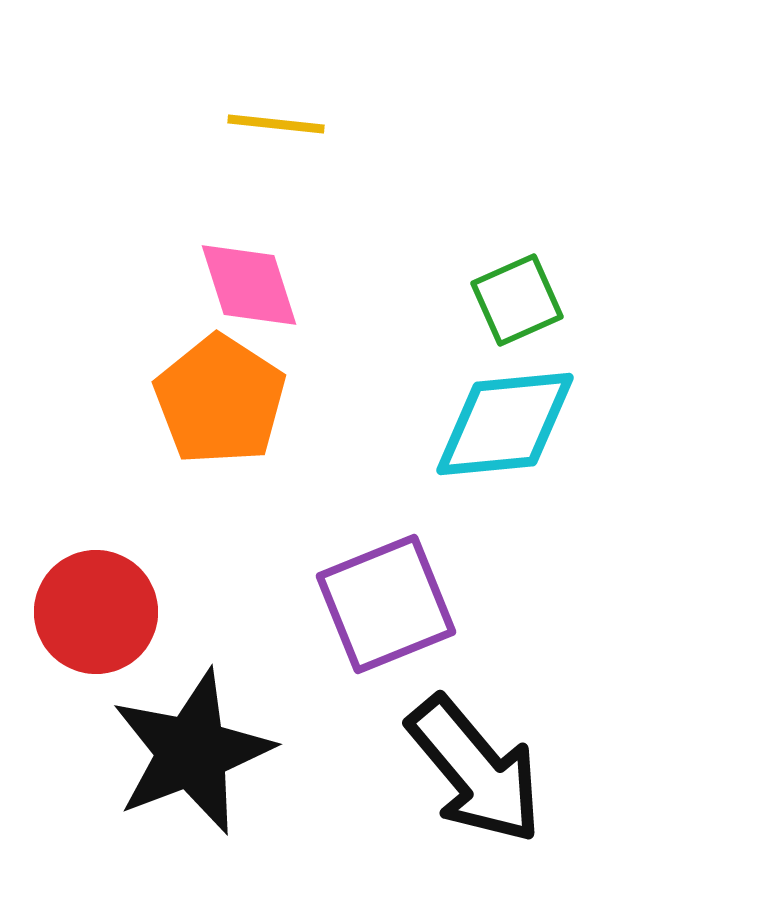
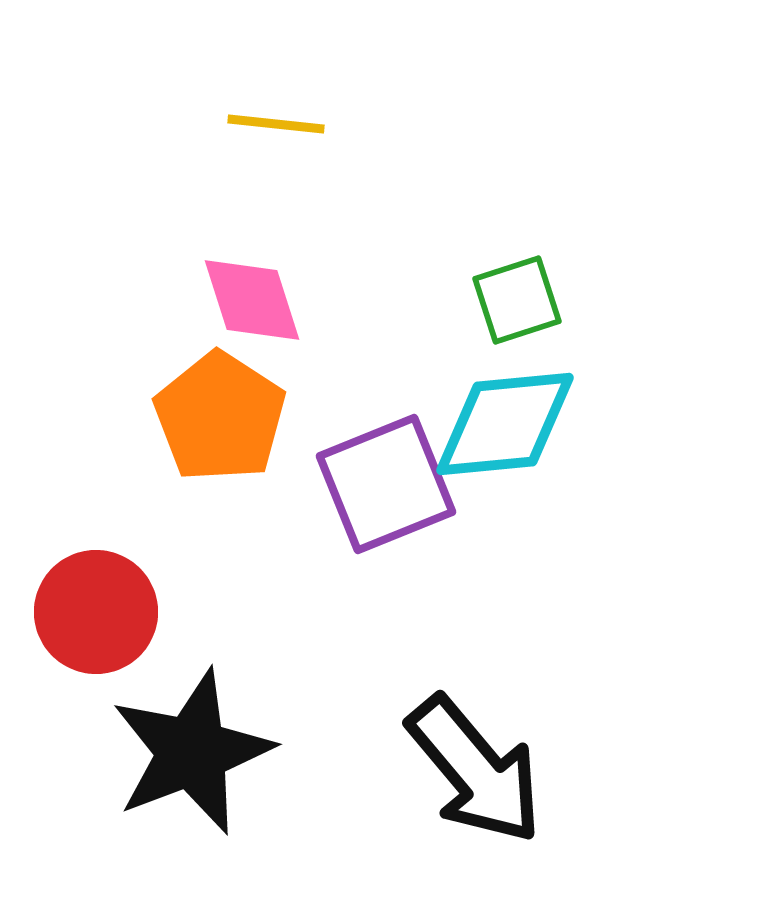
pink diamond: moved 3 px right, 15 px down
green square: rotated 6 degrees clockwise
orange pentagon: moved 17 px down
purple square: moved 120 px up
